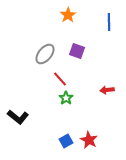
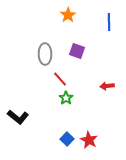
gray ellipse: rotated 40 degrees counterclockwise
red arrow: moved 4 px up
blue square: moved 1 px right, 2 px up; rotated 16 degrees counterclockwise
